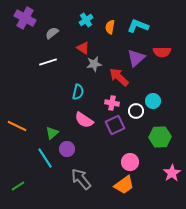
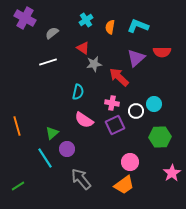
cyan circle: moved 1 px right, 3 px down
orange line: rotated 48 degrees clockwise
